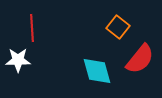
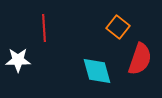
red line: moved 12 px right
red semicircle: rotated 20 degrees counterclockwise
